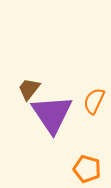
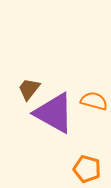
orange semicircle: rotated 80 degrees clockwise
purple triangle: moved 2 px right, 1 px up; rotated 27 degrees counterclockwise
